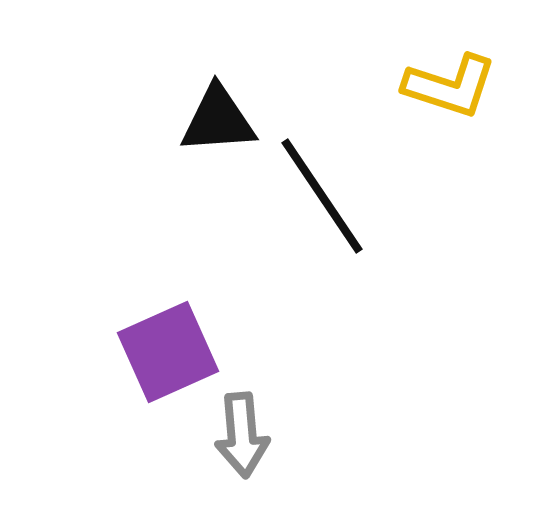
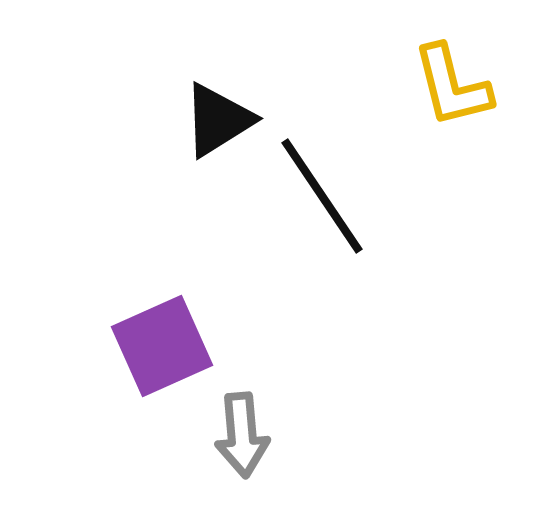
yellow L-shape: moved 2 px right; rotated 58 degrees clockwise
black triangle: rotated 28 degrees counterclockwise
purple square: moved 6 px left, 6 px up
